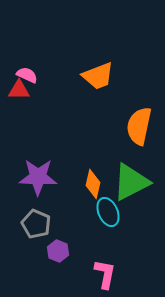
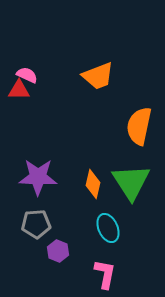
green triangle: rotated 36 degrees counterclockwise
cyan ellipse: moved 16 px down
gray pentagon: rotated 28 degrees counterclockwise
